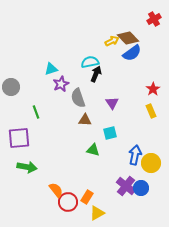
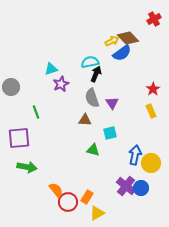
blue semicircle: moved 10 px left
gray semicircle: moved 14 px right
